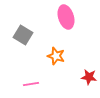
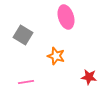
pink line: moved 5 px left, 2 px up
